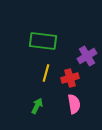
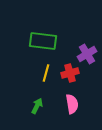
purple cross: moved 2 px up
red cross: moved 5 px up
pink semicircle: moved 2 px left
